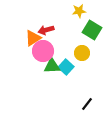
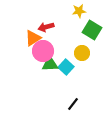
red arrow: moved 3 px up
green triangle: moved 2 px left, 2 px up
black line: moved 14 px left
